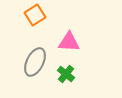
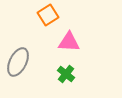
orange square: moved 13 px right
gray ellipse: moved 17 px left
